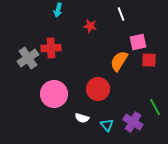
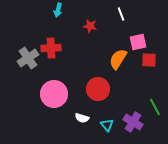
orange semicircle: moved 1 px left, 2 px up
